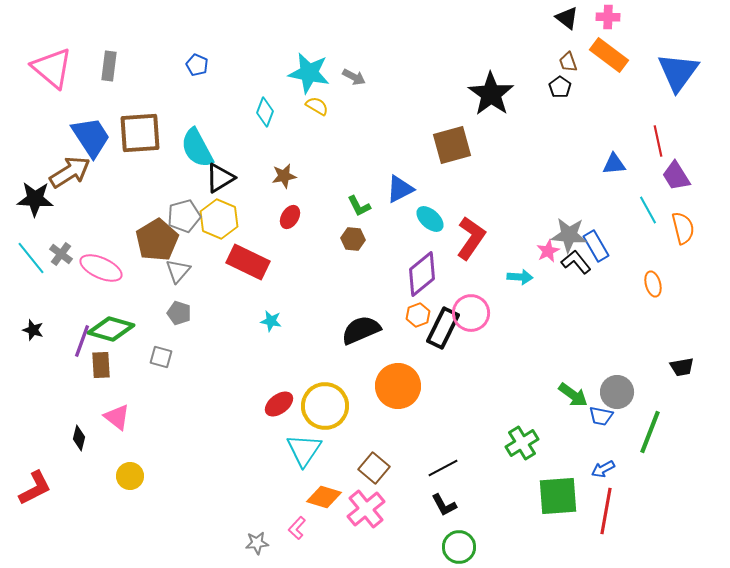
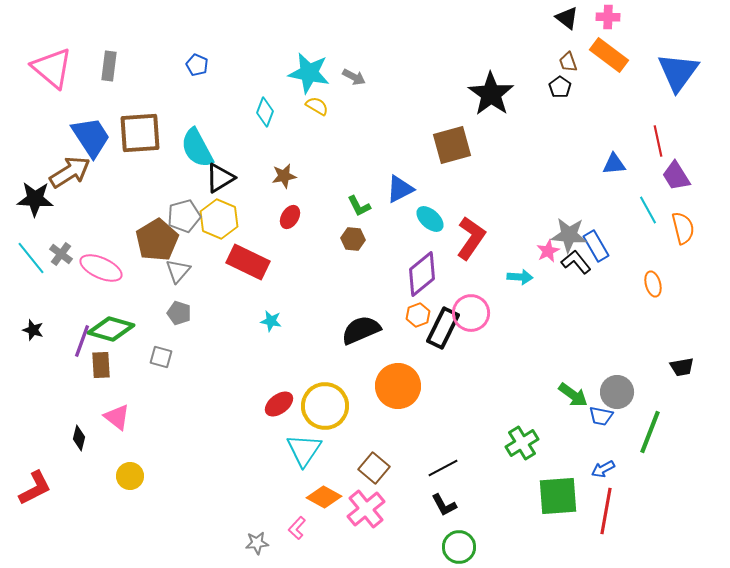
orange diamond at (324, 497): rotated 12 degrees clockwise
